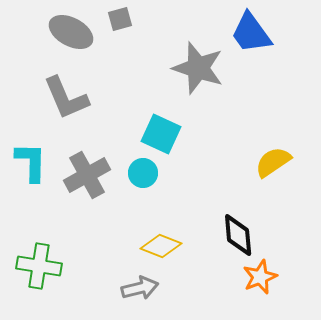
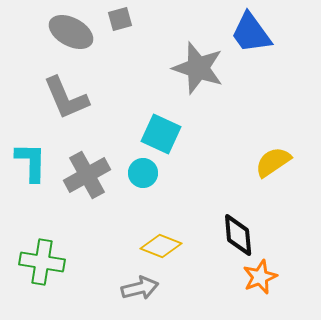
green cross: moved 3 px right, 4 px up
